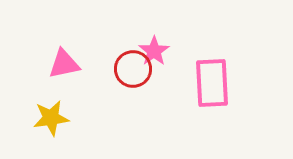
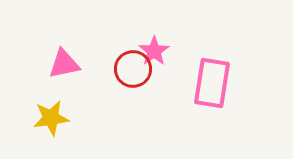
pink rectangle: rotated 12 degrees clockwise
